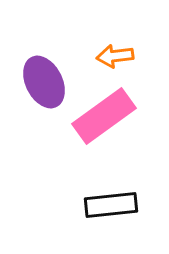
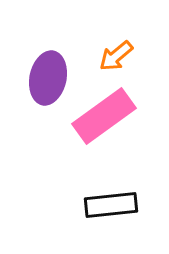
orange arrow: moved 1 px right; rotated 33 degrees counterclockwise
purple ellipse: moved 4 px right, 4 px up; rotated 39 degrees clockwise
